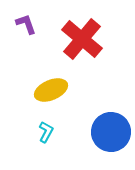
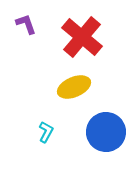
red cross: moved 2 px up
yellow ellipse: moved 23 px right, 3 px up
blue circle: moved 5 px left
